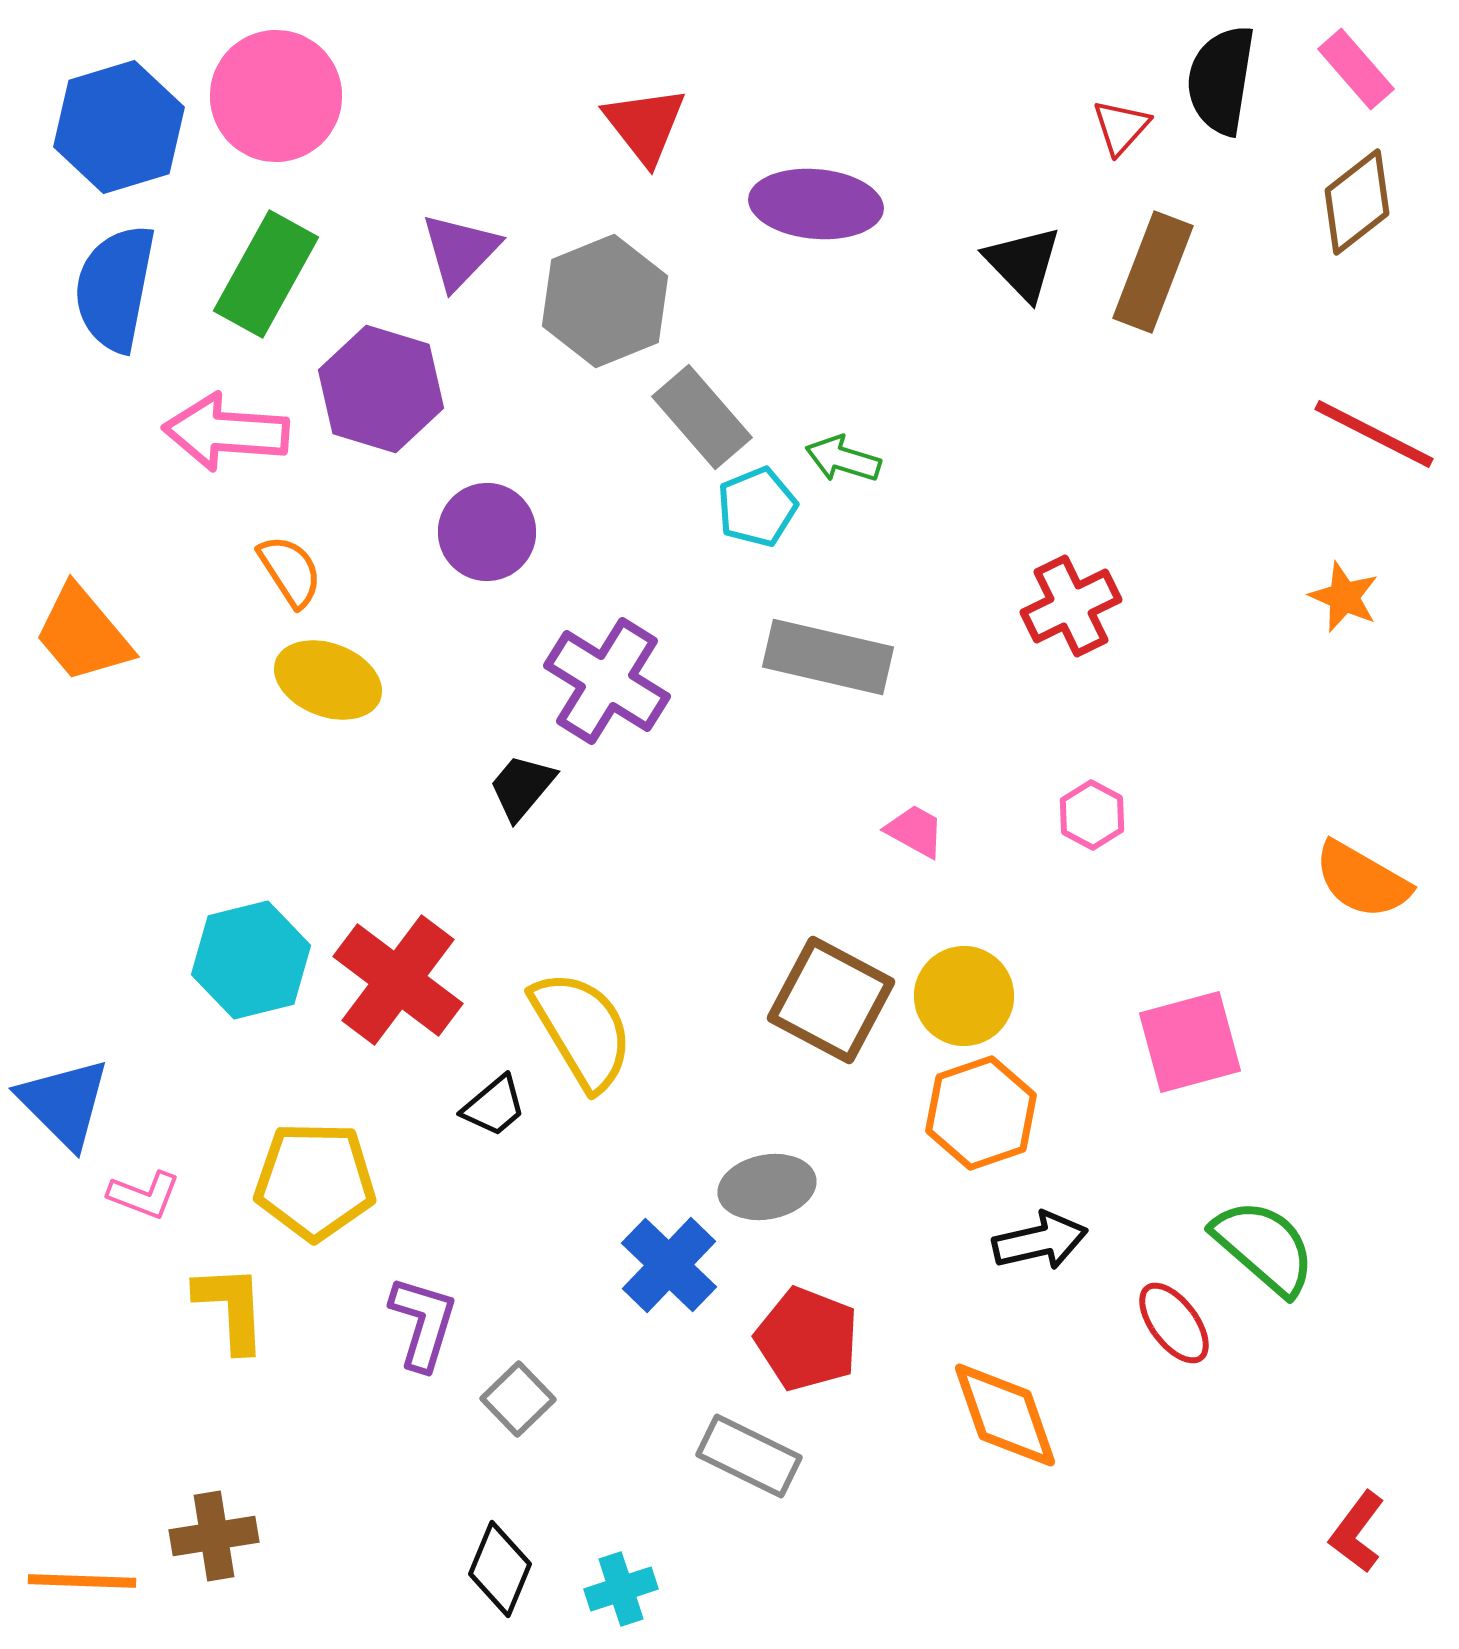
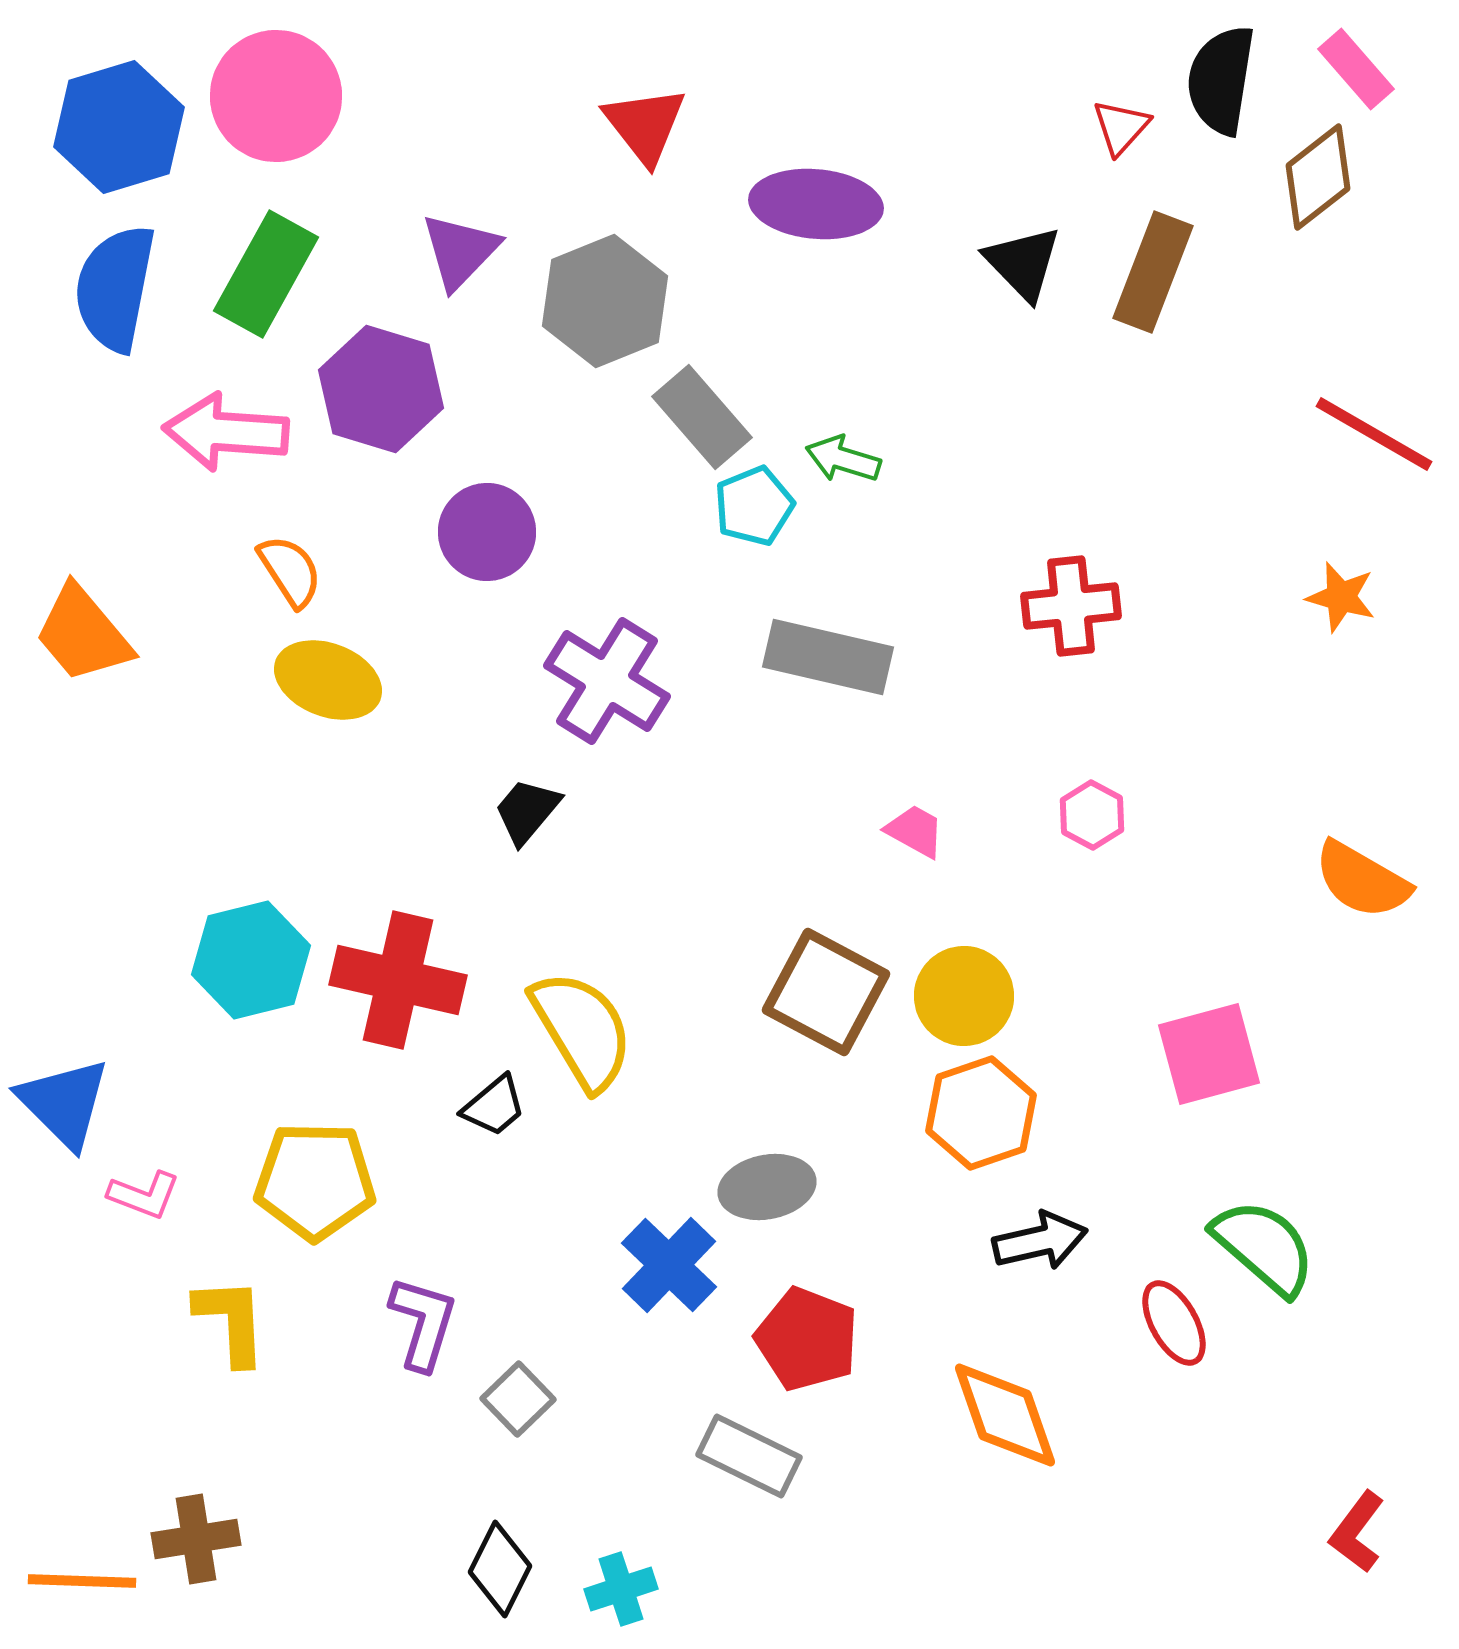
brown diamond at (1357, 202): moved 39 px left, 25 px up
red line at (1374, 434): rotated 3 degrees clockwise
cyan pentagon at (757, 507): moved 3 px left, 1 px up
orange star at (1344, 597): moved 3 px left; rotated 8 degrees counterclockwise
red cross at (1071, 606): rotated 20 degrees clockwise
black trapezoid at (522, 787): moved 5 px right, 24 px down
red cross at (398, 980): rotated 24 degrees counterclockwise
brown square at (831, 1000): moved 5 px left, 8 px up
pink square at (1190, 1042): moved 19 px right, 12 px down
yellow L-shape at (231, 1308): moved 13 px down
red ellipse at (1174, 1323): rotated 8 degrees clockwise
brown cross at (214, 1536): moved 18 px left, 3 px down
black diamond at (500, 1569): rotated 4 degrees clockwise
